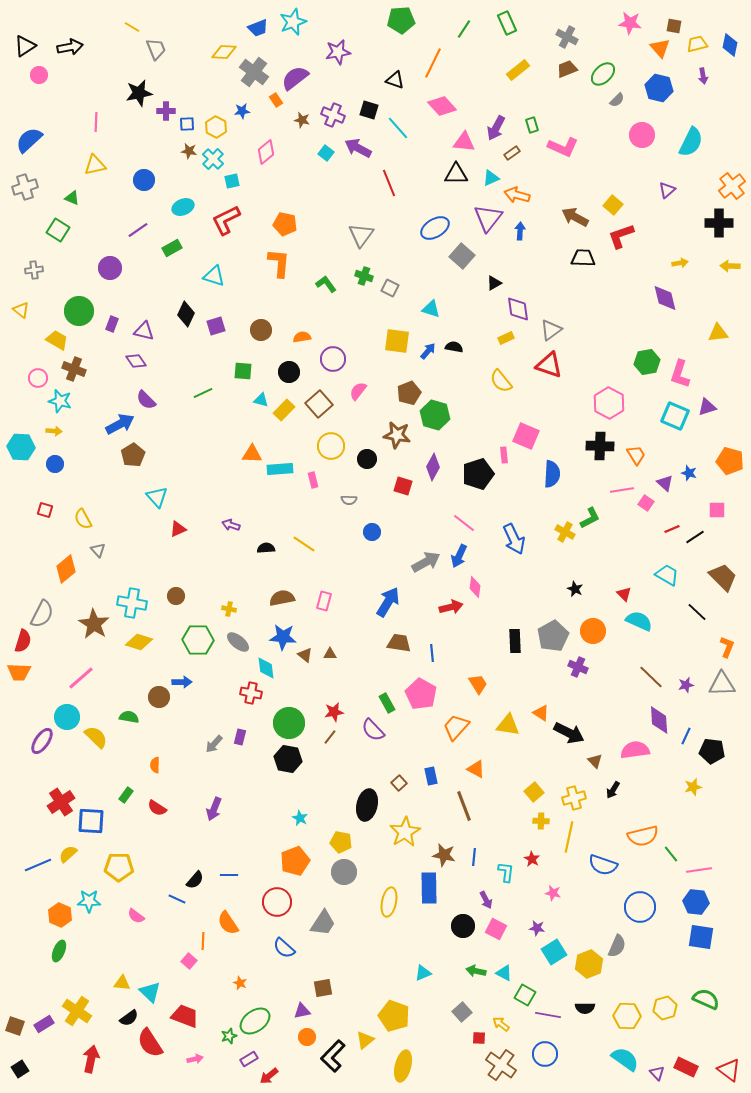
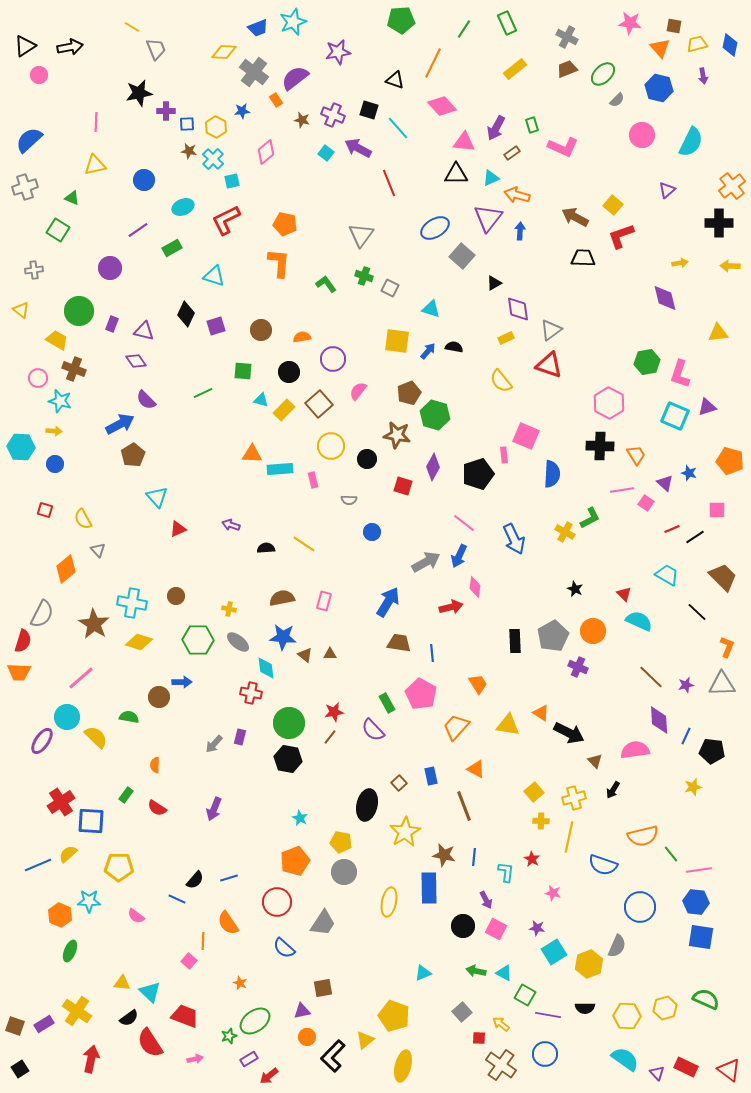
yellow rectangle at (518, 70): moved 3 px left, 1 px up
blue line at (229, 875): moved 3 px down; rotated 18 degrees counterclockwise
green ellipse at (59, 951): moved 11 px right
